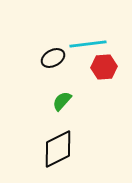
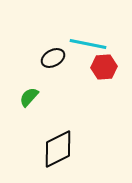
cyan line: rotated 18 degrees clockwise
green semicircle: moved 33 px left, 4 px up
